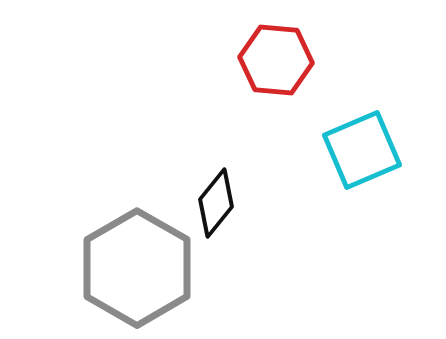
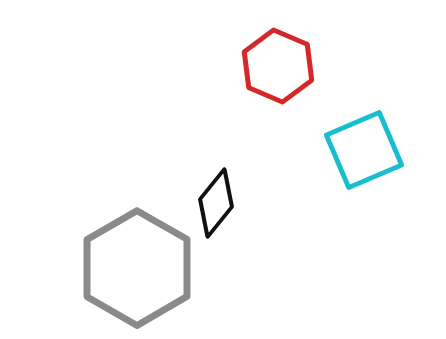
red hexagon: moved 2 px right, 6 px down; rotated 18 degrees clockwise
cyan square: moved 2 px right
